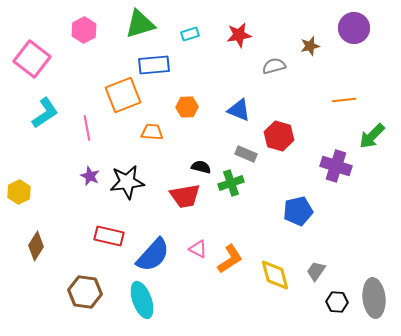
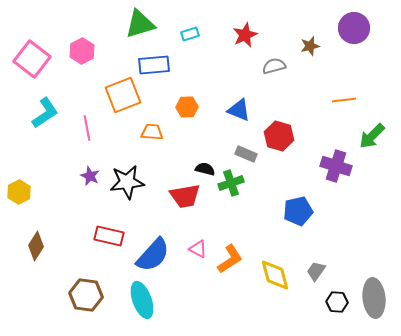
pink hexagon: moved 2 px left, 21 px down
red star: moved 6 px right; rotated 15 degrees counterclockwise
black semicircle: moved 4 px right, 2 px down
brown hexagon: moved 1 px right, 3 px down
